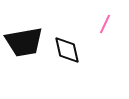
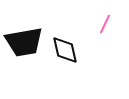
black diamond: moved 2 px left
